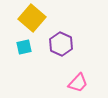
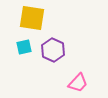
yellow square: rotated 32 degrees counterclockwise
purple hexagon: moved 8 px left, 6 px down
